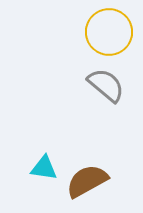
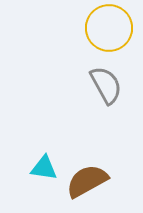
yellow circle: moved 4 px up
gray semicircle: rotated 21 degrees clockwise
